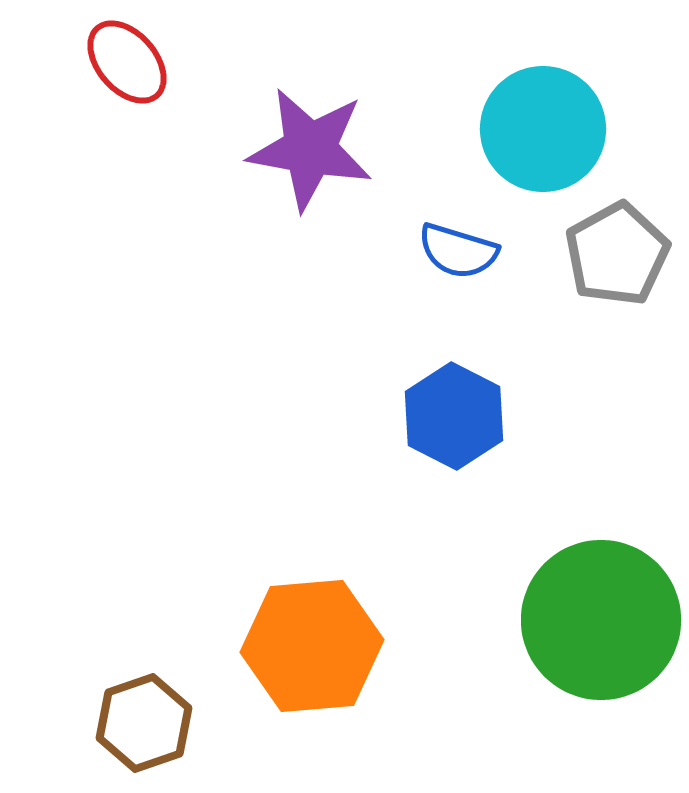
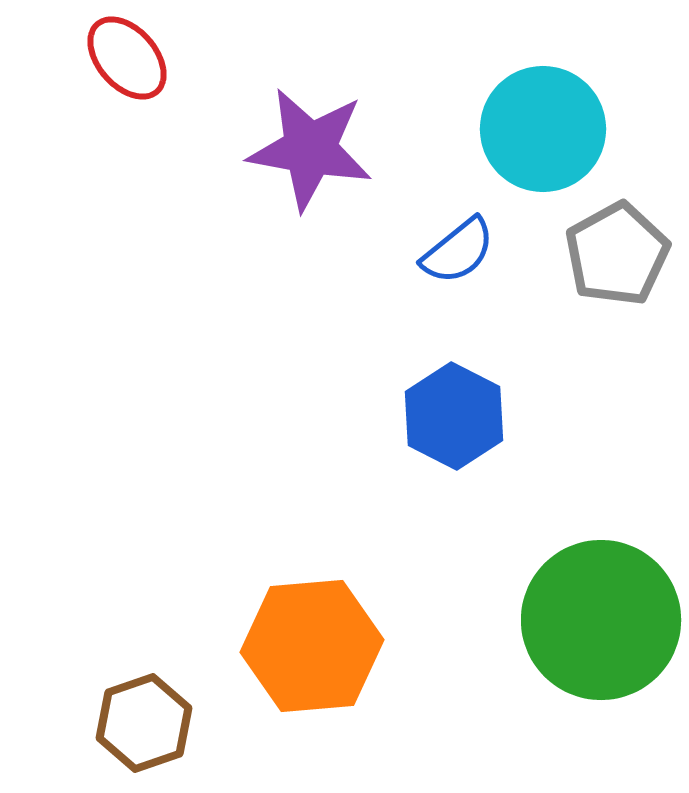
red ellipse: moved 4 px up
blue semicircle: rotated 56 degrees counterclockwise
